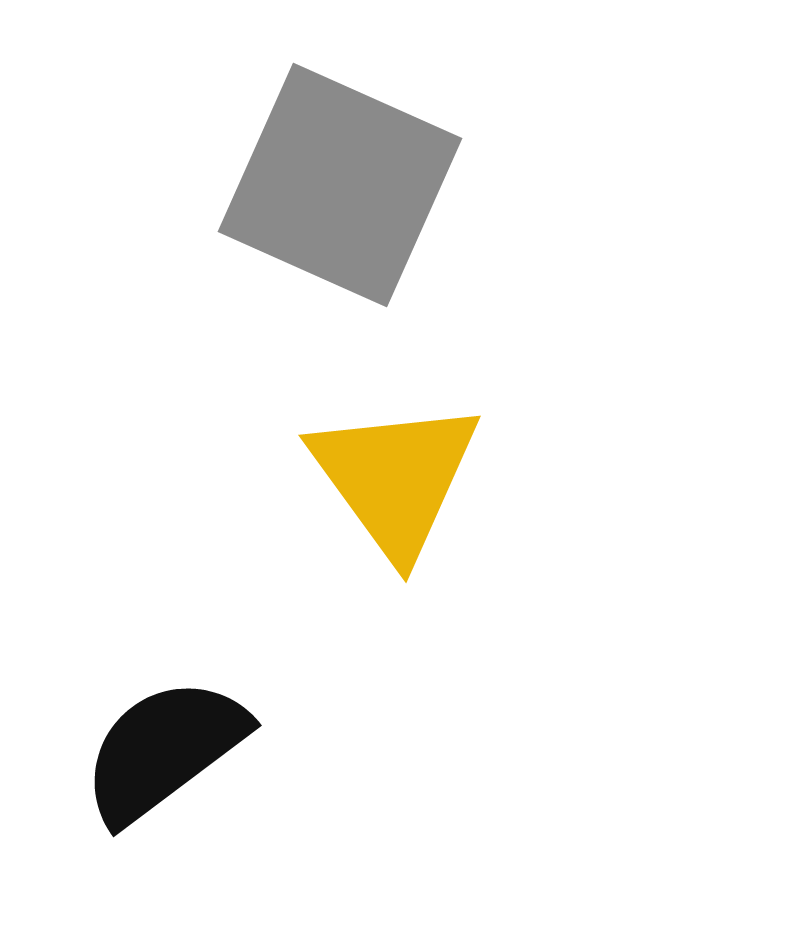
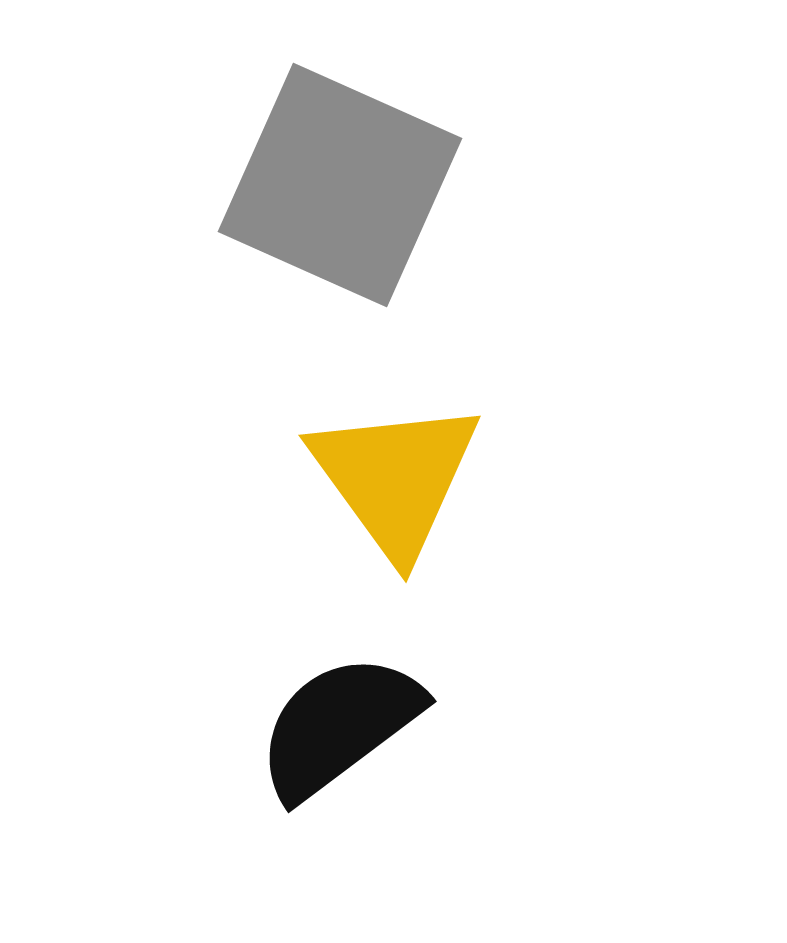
black semicircle: moved 175 px right, 24 px up
